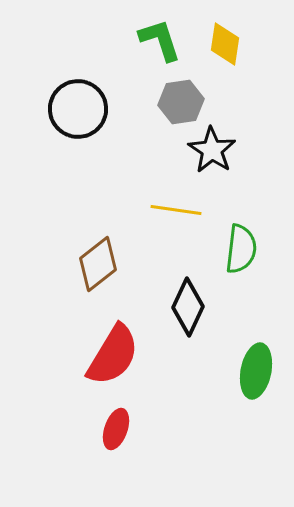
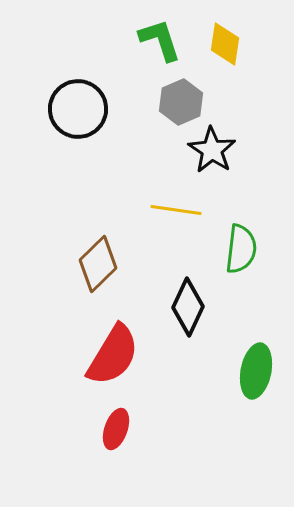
gray hexagon: rotated 15 degrees counterclockwise
brown diamond: rotated 6 degrees counterclockwise
